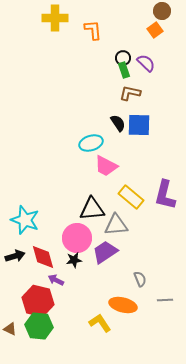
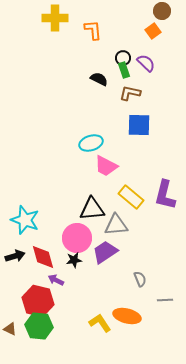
orange square: moved 2 px left, 1 px down
black semicircle: moved 19 px left, 44 px up; rotated 30 degrees counterclockwise
orange ellipse: moved 4 px right, 11 px down
